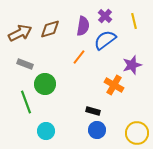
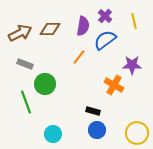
brown diamond: rotated 15 degrees clockwise
purple star: rotated 18 degrees clockwise
cyan circle: moved 7 px right, 3 px down
